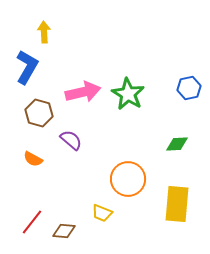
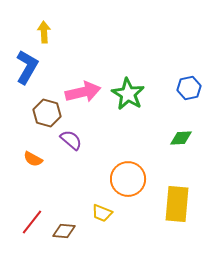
brown hexagon: moved 8 px right
green diamond: moved 4 px right, 6 px up
